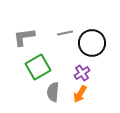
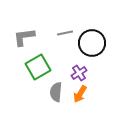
purple cross: moved 3 px left
gray semicircle: moved 3 px right
